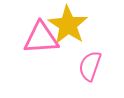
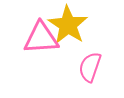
pink semicircle: moved 1 px down
